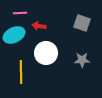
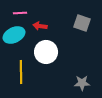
red arrow: moved 1 px right
white circle: moved 1 px up
gray star: moved 23 px down
